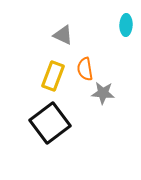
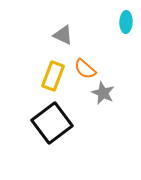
cyan ellipse: moved 3 px up
orange semicircle: rotated 40 degrees counterclockwise
gray star: rotated 20 degrees clockwise
black square: moved 2 px right
